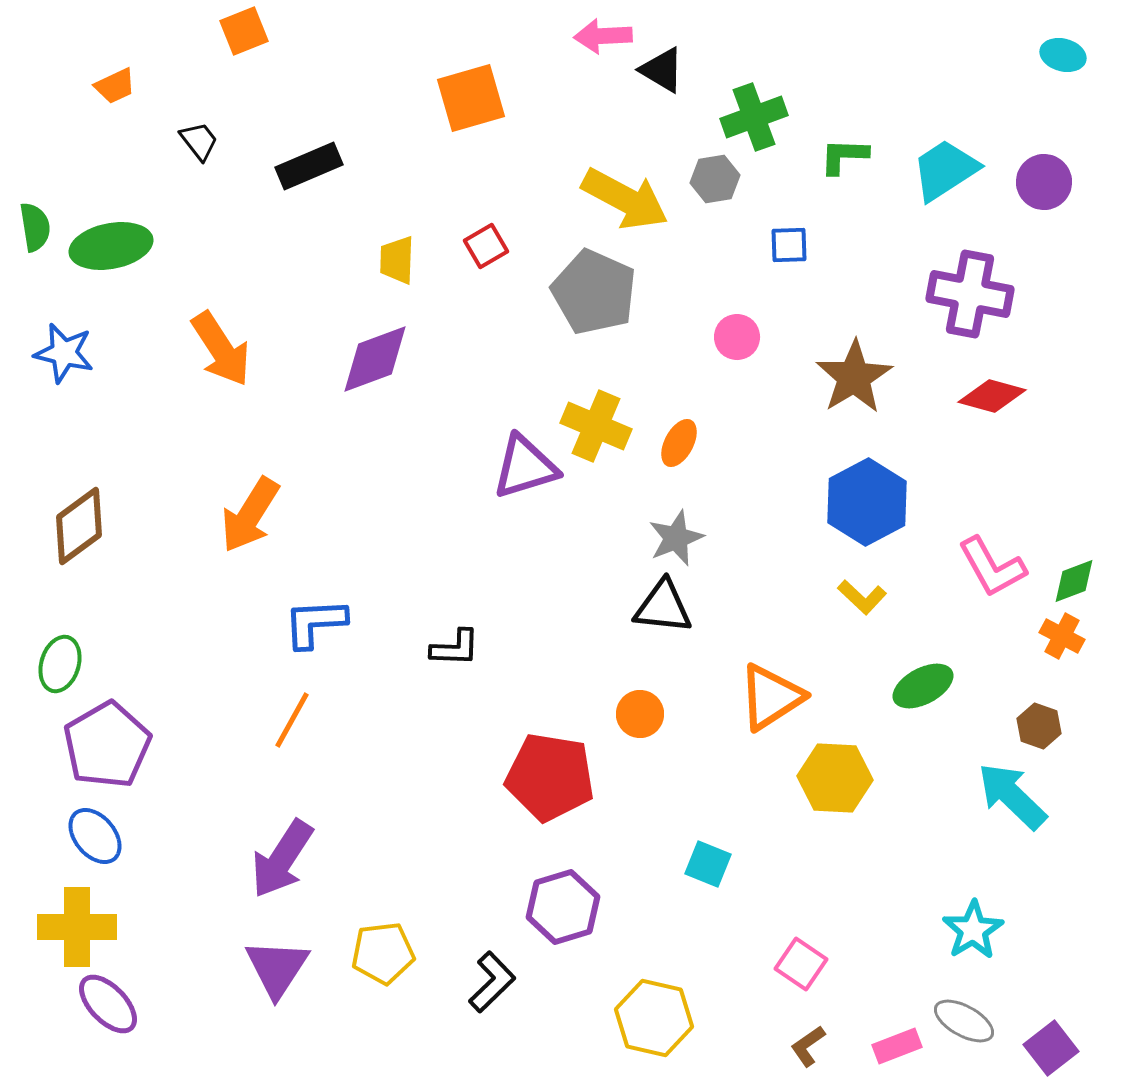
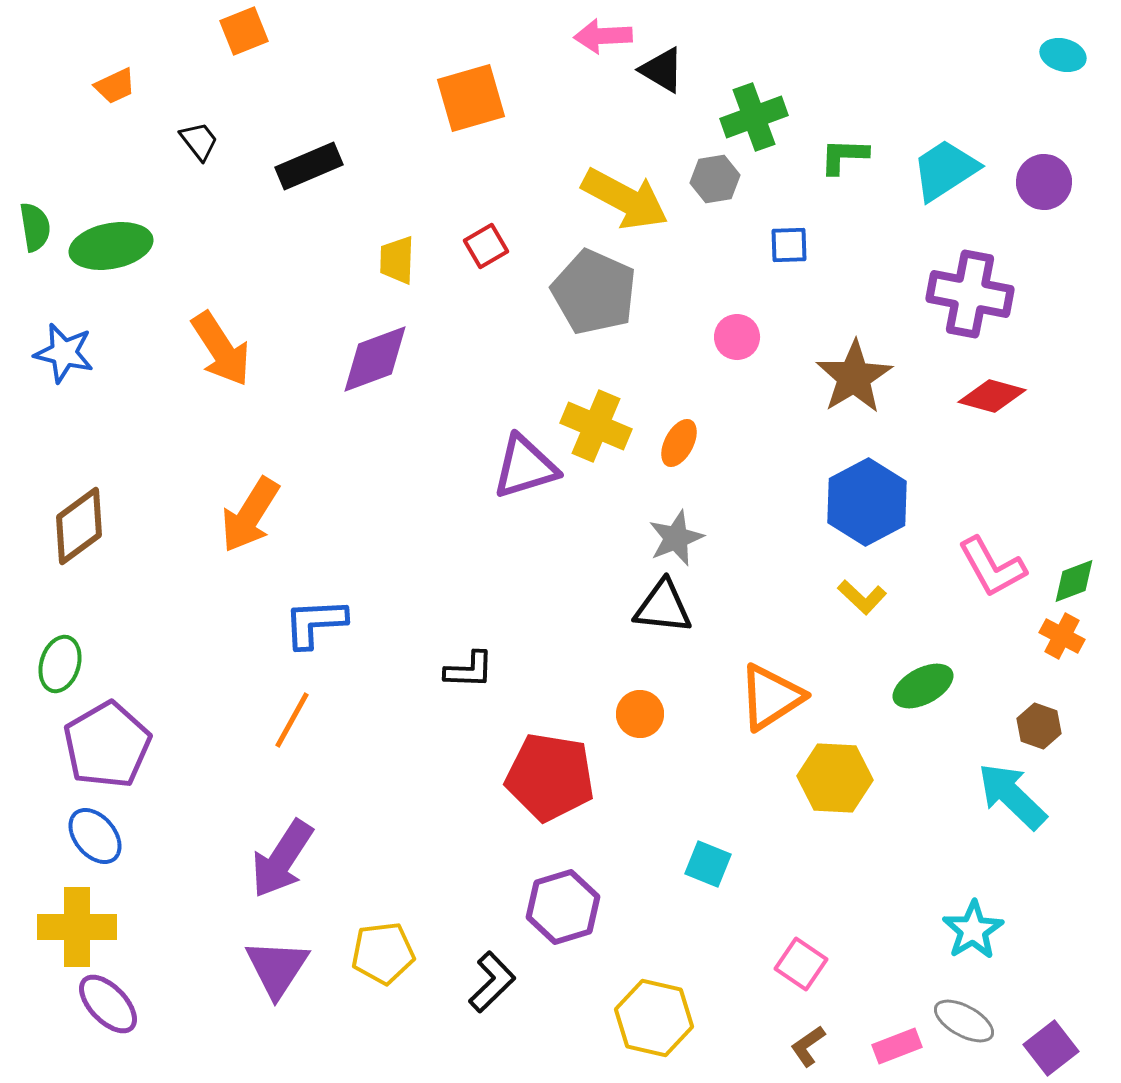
black L-shape at (455, 648): moved 14 px right, 22 px down
